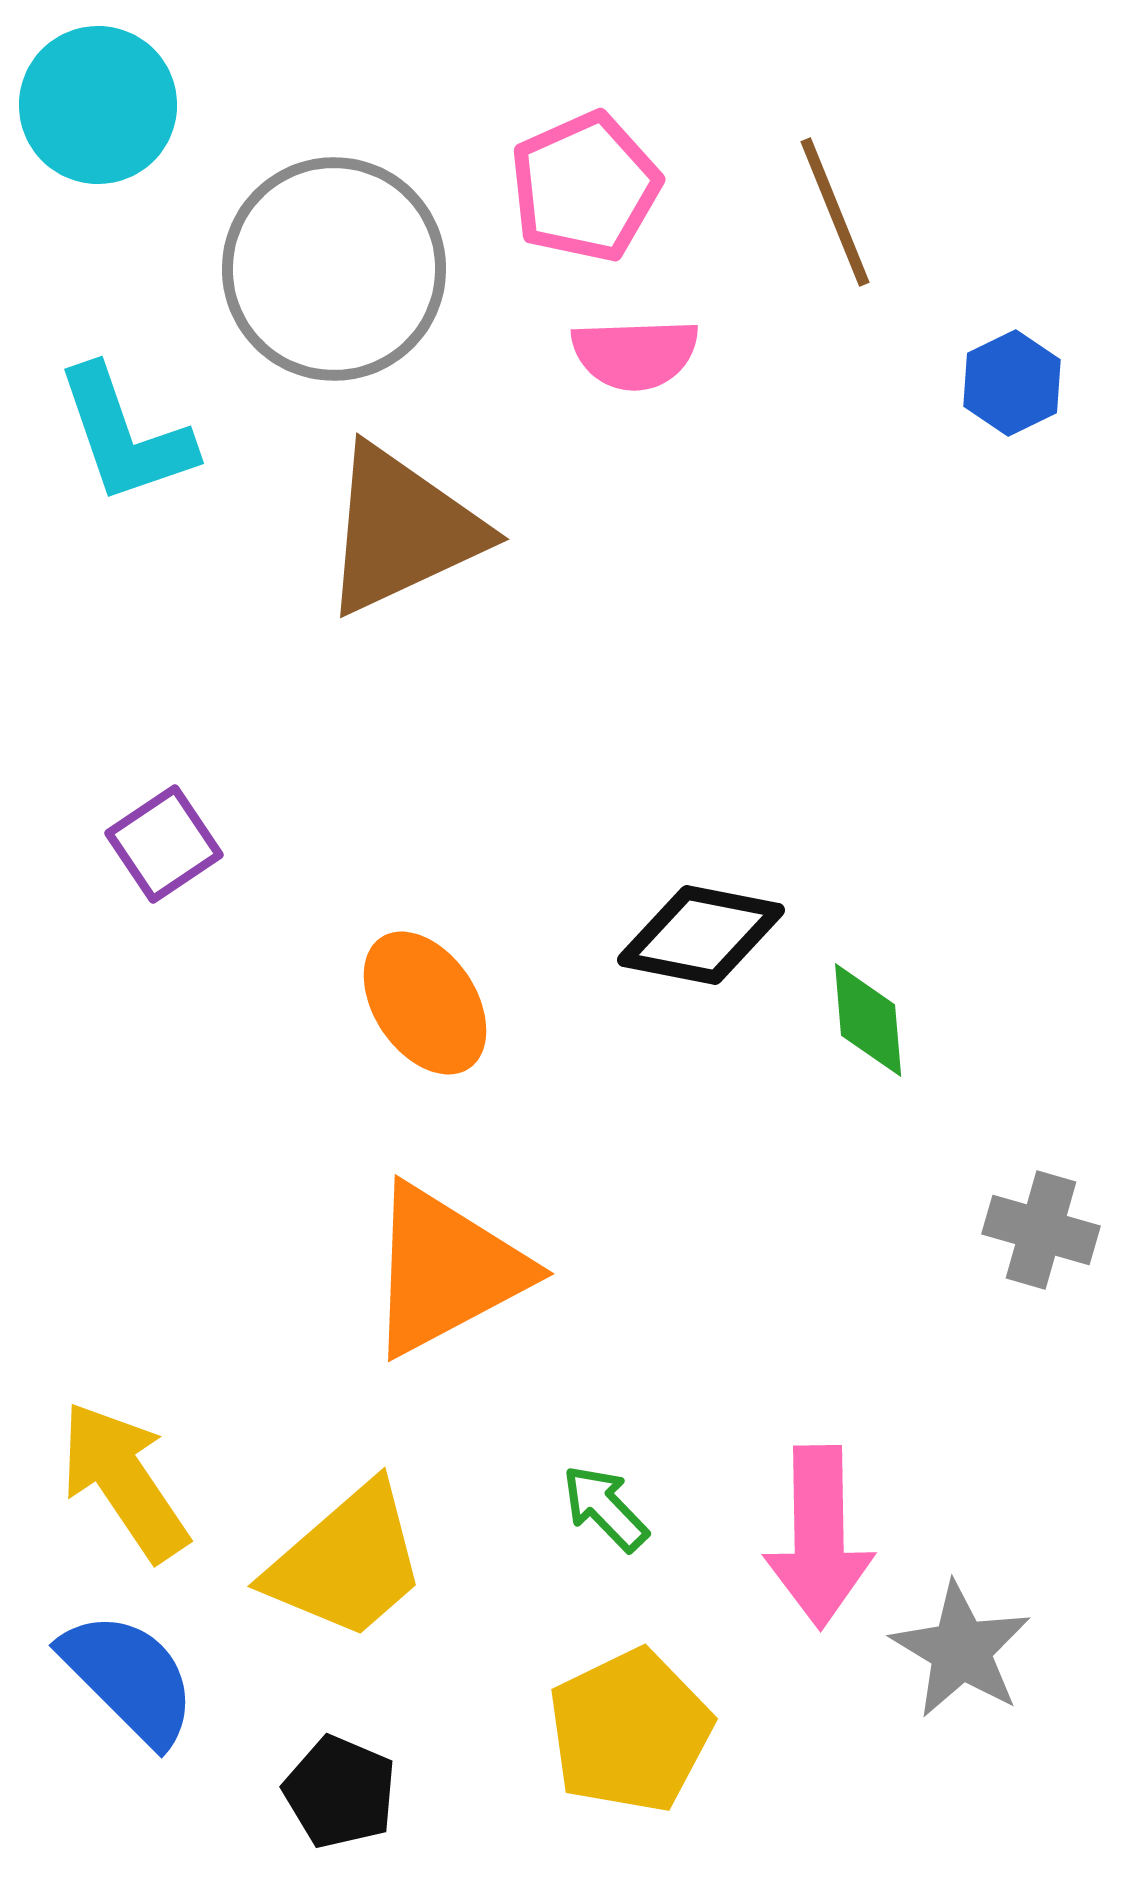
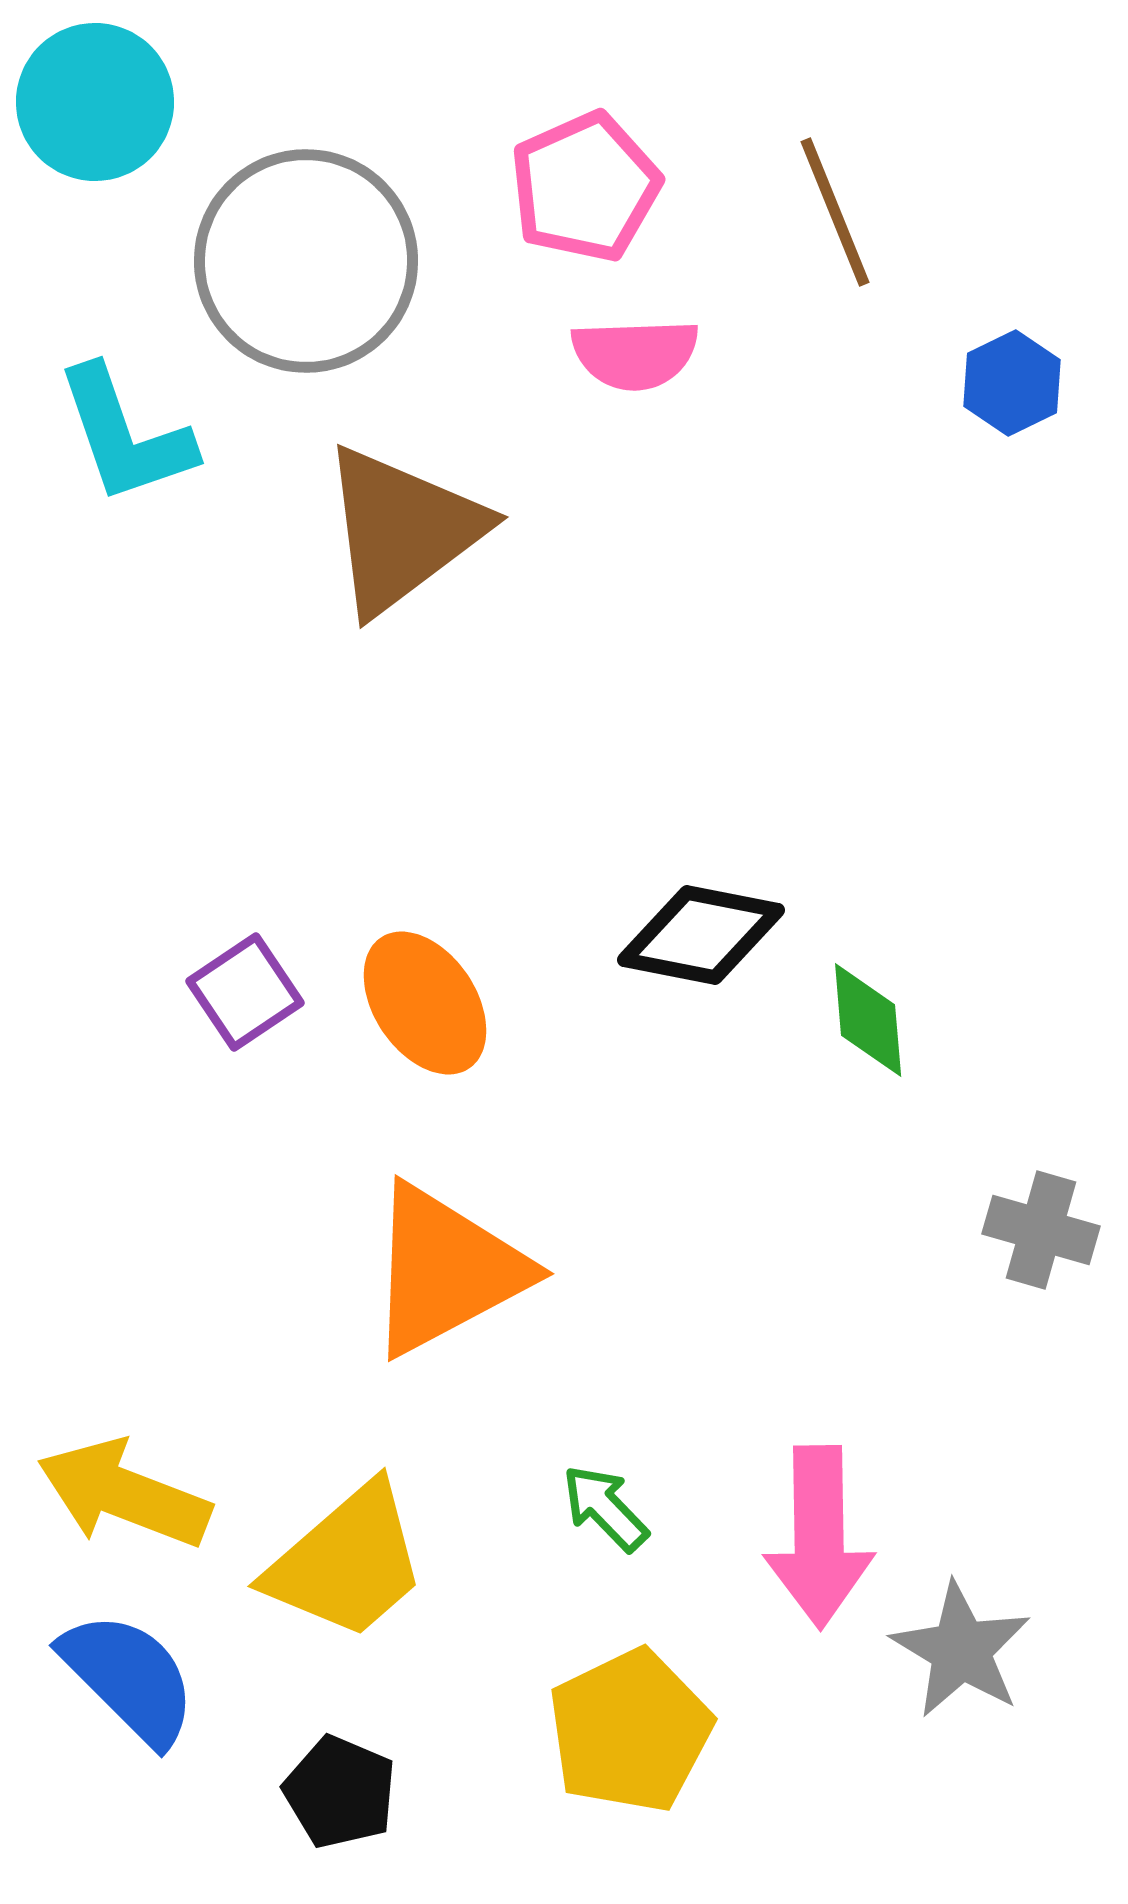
cyan circle: moved 3 px left, 3 px up
gray circle: moved 28 px left, 8 px up
brown triangle: rotated 12 degrees counterclockwise
purple square: moved 81 px right, 148 px down
yellow arrow: moved 13 px down; rotated 35 degrees counterclockwise
